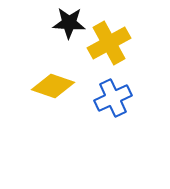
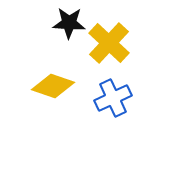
yellow cross: rotated 18 degrees counterclockwise
